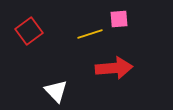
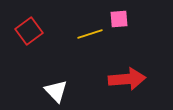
red arrow: moved 13 px right, 11 px down
